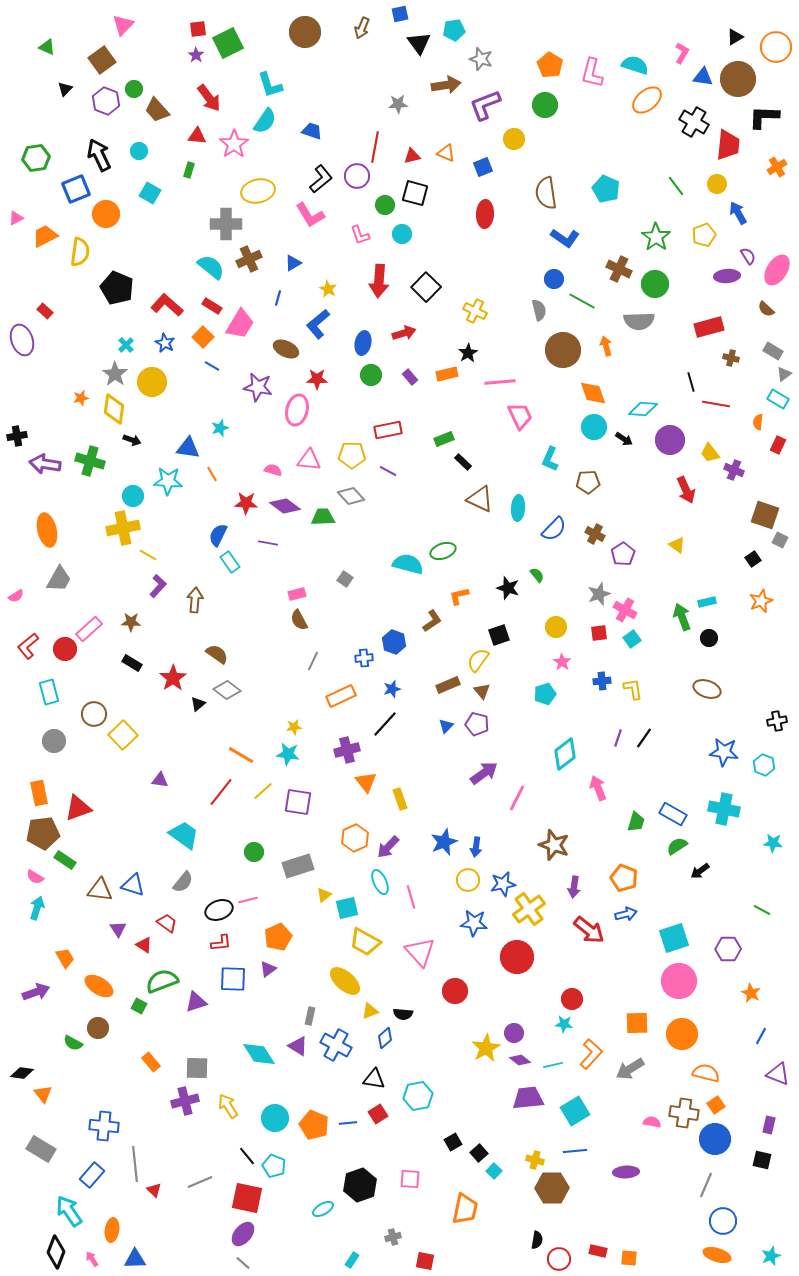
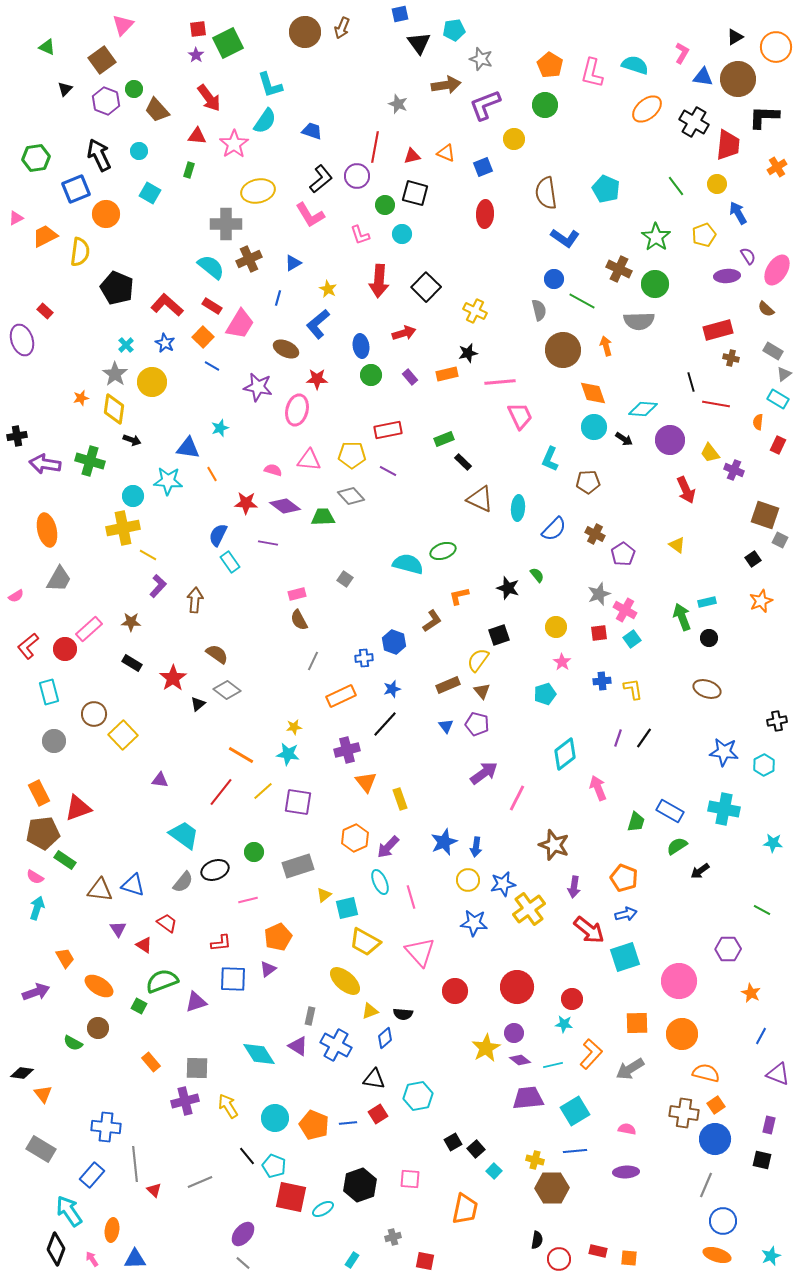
brown arrow at (362, 28): moved 20 px left
orange ellipse at (647, 100): moved 9 px down
gray star at (398, 104): rotated 24 degrees clockwise
red rectangle at (709, 327): moved 9 px right, 3 px down
blue ellipse at (363, 343): moved 2 px left, 3 px down; rotated 20 degrees counterclockwise
black star at (468, 353): rotated 18 degrees clockwise
blue triangle at (446, 726): rotated 21 degrees counterclockwise
cyan hexagon at (764, 765): rotated 10 degrees clockwise
orange rectangle at (39, 793): rotated 15 degrees counterclockwise
blue rectangle at (673, 814): moved 3 px left, 3 px up
black ellipse at (219, 910): moved 4 px left, 40 px up
cyan square at (674, 938): moved 49 px left, 19 px down
red circle at (517, 957): moved 30 px down
pink semicircle at (652, 1122): moved 25 px left, 7 px down
blue cross at (104, 1126): moved 2 px right, 1 px down
black square at (479, 1153): moved 3 px left, 4 px up
red square at (247, 1198): moved 44 px right, 1 px up
black diamond at (56, 1252): moved 3 px up
